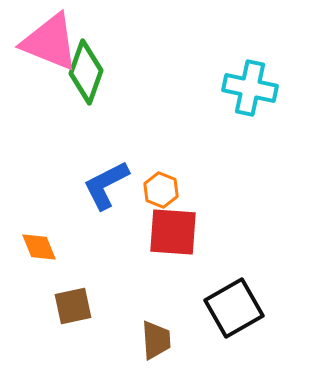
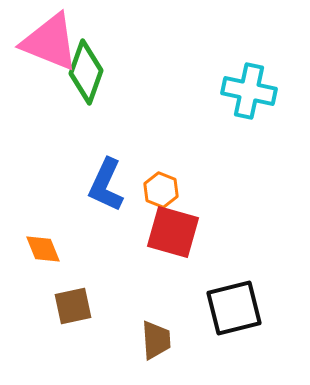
cyan cross: moved 1 px left, 3 px down
blue L-shape: rotated 38 degrees counterclockwise
red square: rotated 12 degrees clockwise
orange diamond: moved 4 px right, 2 px down
black square: rotated 16 degrees clockwise
